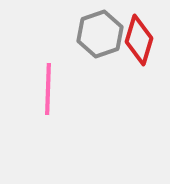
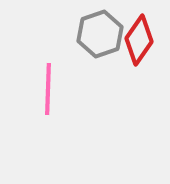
red diamond: rotated 18 degrees clockwise
